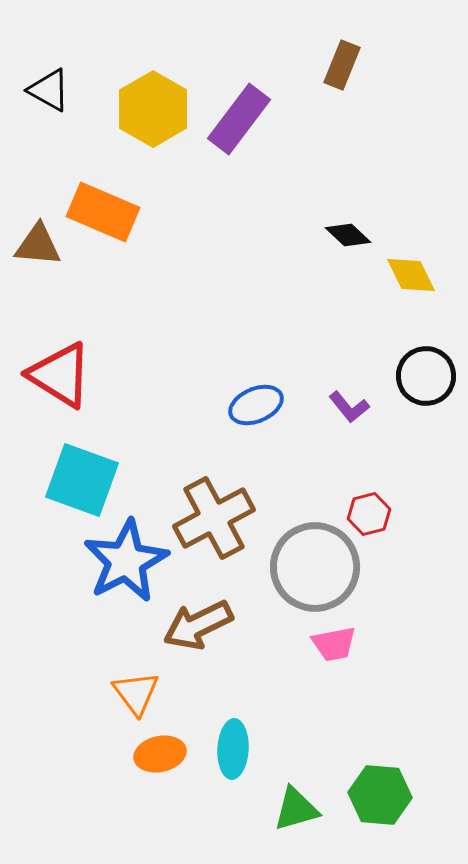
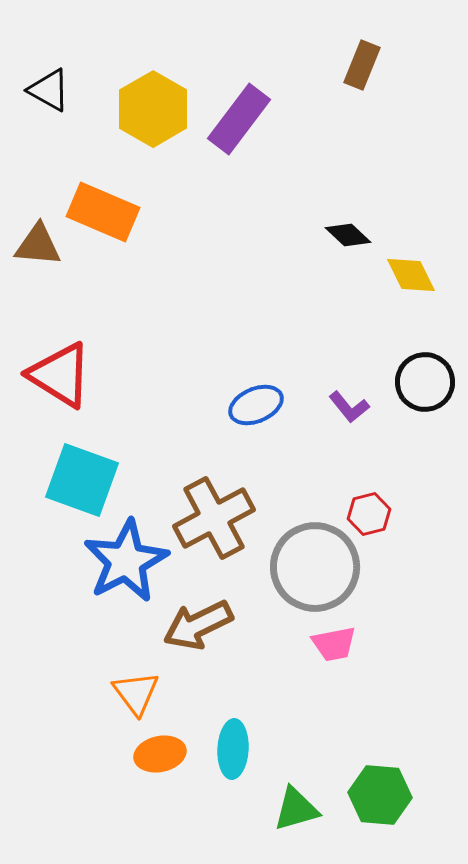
brown rectangle: moved 20 px right
black circle: moved 1 px left, 6 px down
